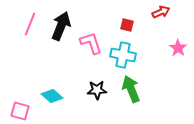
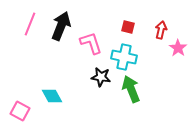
red arrow: moved 18 px down; rotated 54 degrees counterclockwise
red square: moved 1 px right, 2 px down
cyan cross: moved 1 px right, 2 px down
black star: moved 4 px right, 13 px up; rotated 12 degrees clockwise
cyan diamond: rotated 20 degrees clockwise
pink square: rotated 12 degrees clockwise
